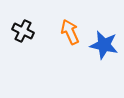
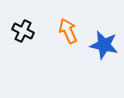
orange arrow: moved 2 px left, 1 px up
